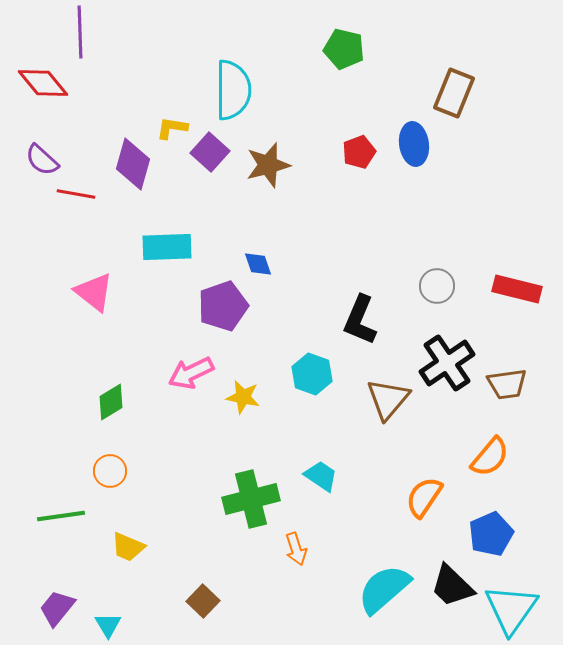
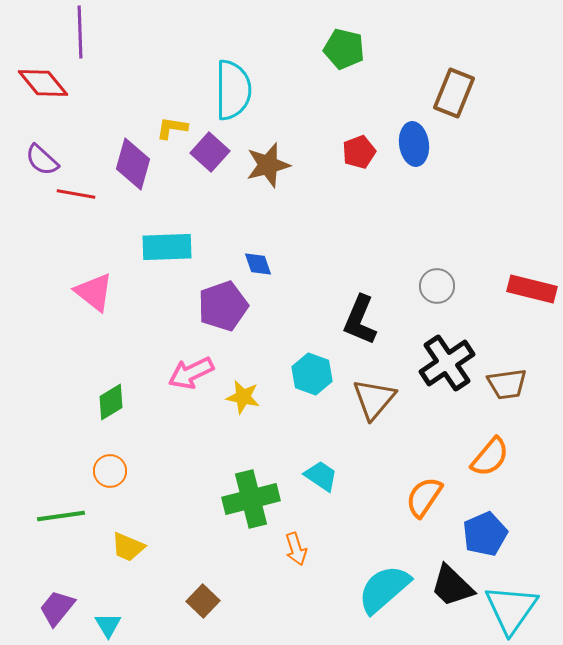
red rectangle at (517, 289): moved 15 px right
brown triangle at (388, 399): moved 14 px left
blue pentagon at (491, 534): moved 6 px left
